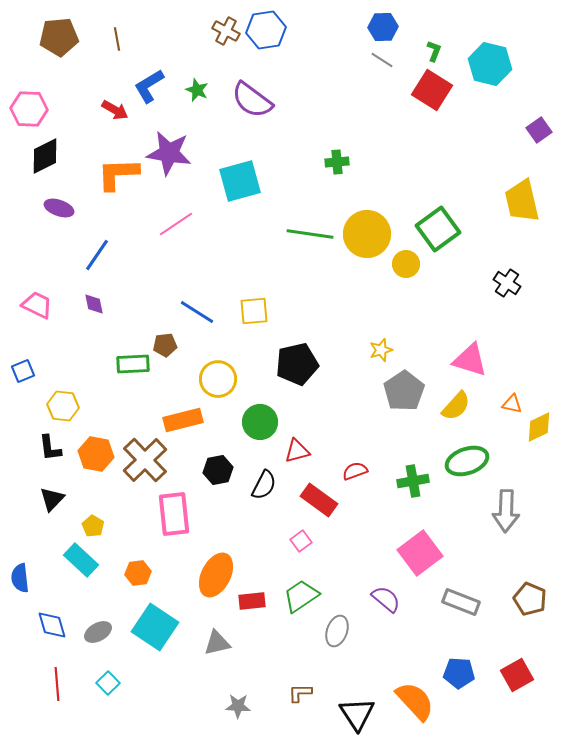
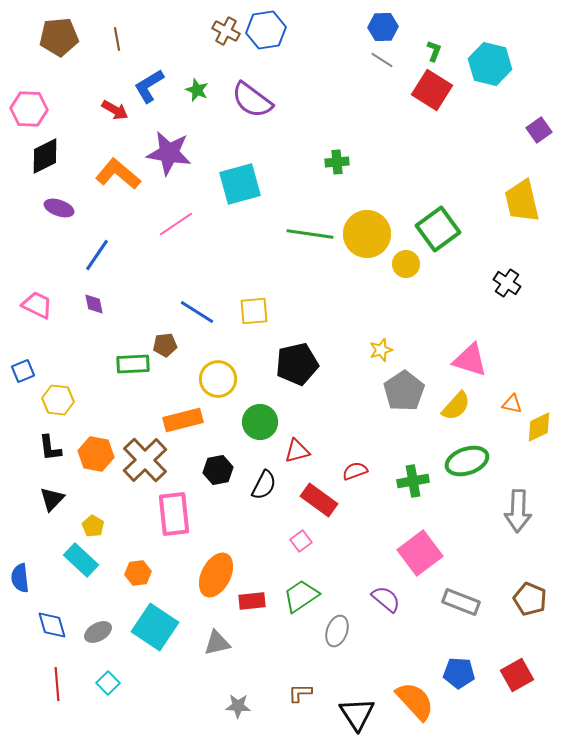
orange L-shape at (118, 174): rotated 42 degrees clockwise
cyan square at (240, 181): moved 3 px down
yellow hexagon at (63, 406): moved 5 px left, 6 px up
gray arrow at (506, 511): moved 12 px right
